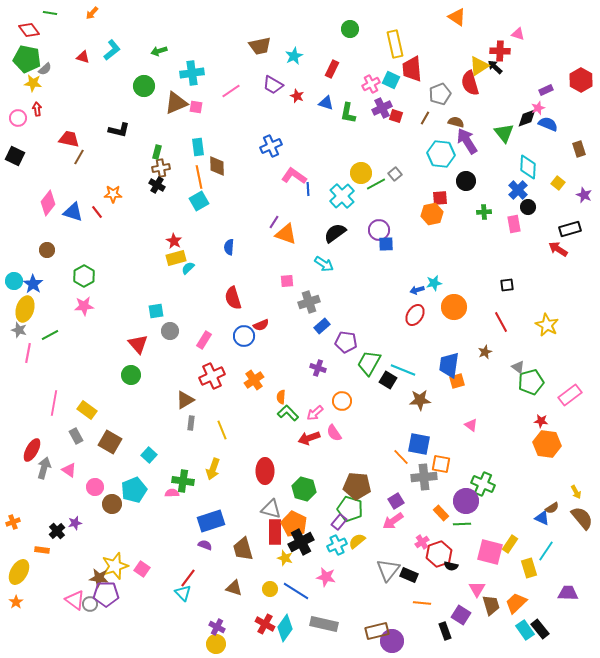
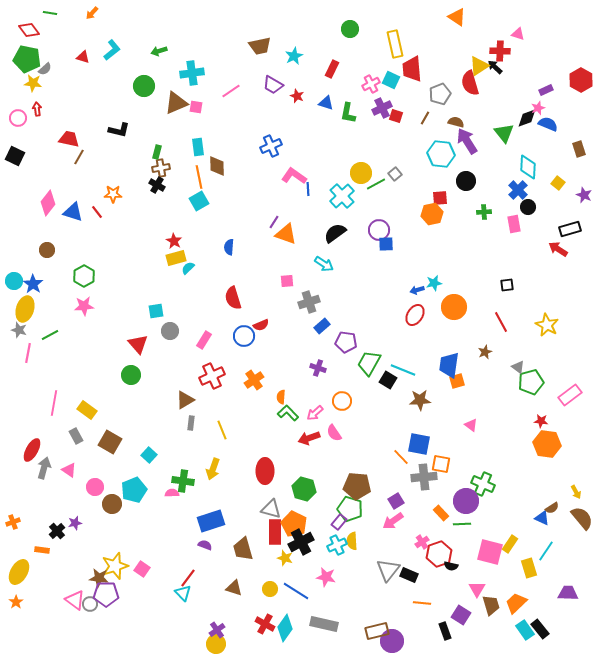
yellow semicircle at (357, 541): moved 5 px left; rotated 54 degrees counterclockwise
purple cross at (217, 627): moved 3 px down; rotated 28 degrees clockwise
